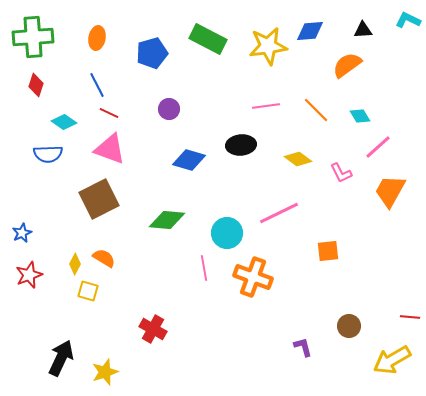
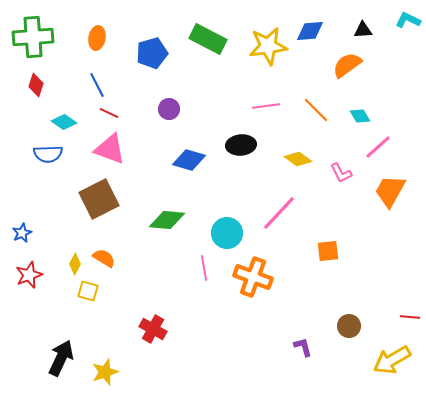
pink line at (279, 213): rotated 21 degrees counterclockwise
